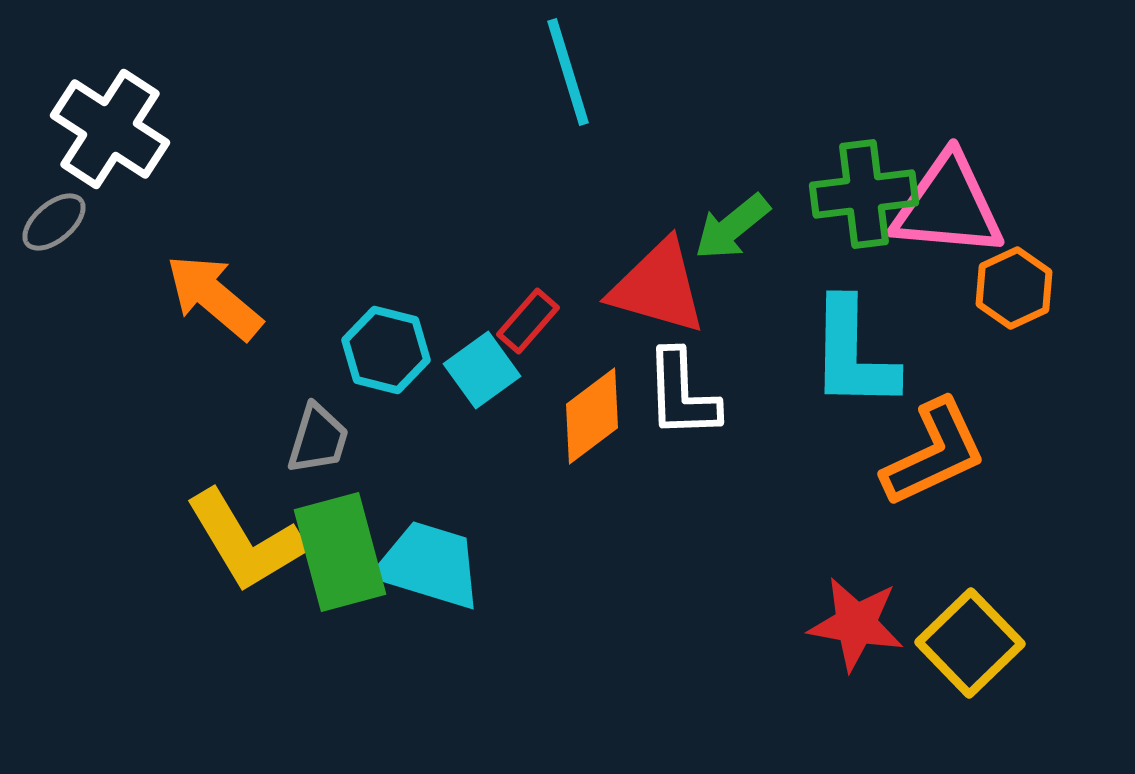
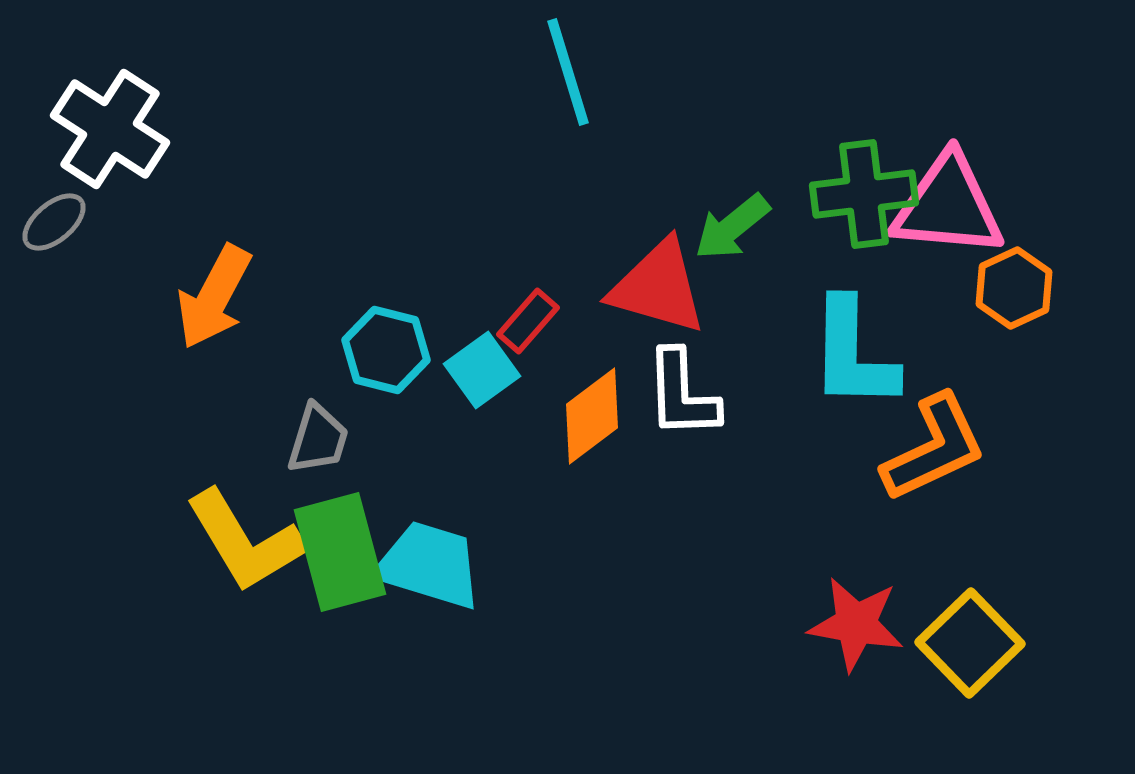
orange arrow: rotated 102 degrees counterclockwise
orange L-shape: moved 5 px up
